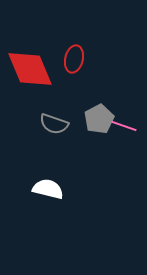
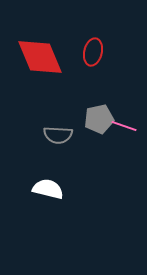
red ellipse: moved 19 px right, 7 px up
red diamond: moved 10 px right, 12 px up
gray pentagon: rotated 16 degrees clockwise
gray semicircle: moved 4 px right, 11 px down; rotated 16 degrees counterclockwise
